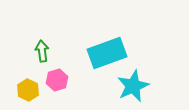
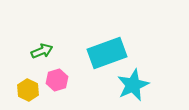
green arrow: rotated 75 degrees clockwise
cyan star: moved 1 px up
